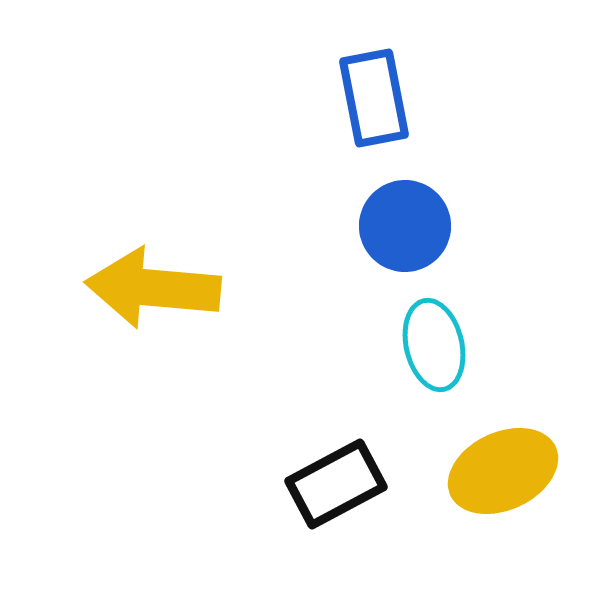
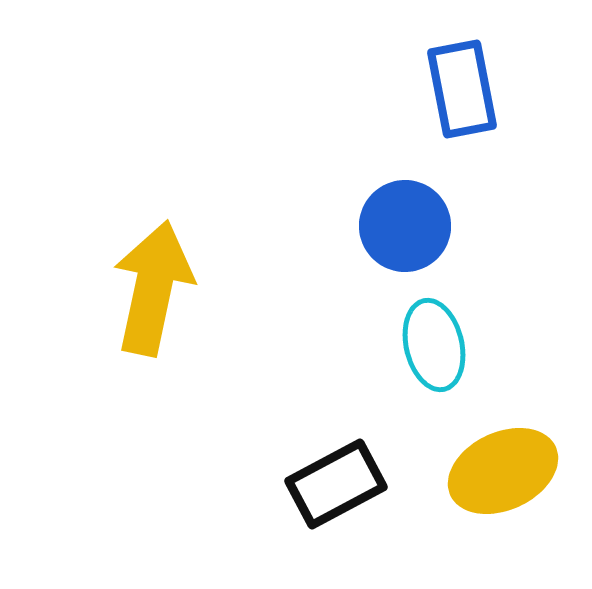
blue rectangle: moved 88 px right, 9 px up
yellow arrow: rotated 97 degrees clockwise
